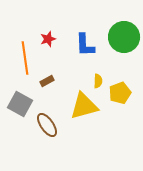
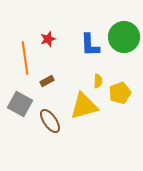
blue L-shape: moved 5 px right
brown ellipse: moved 3 px right, 4 px up
